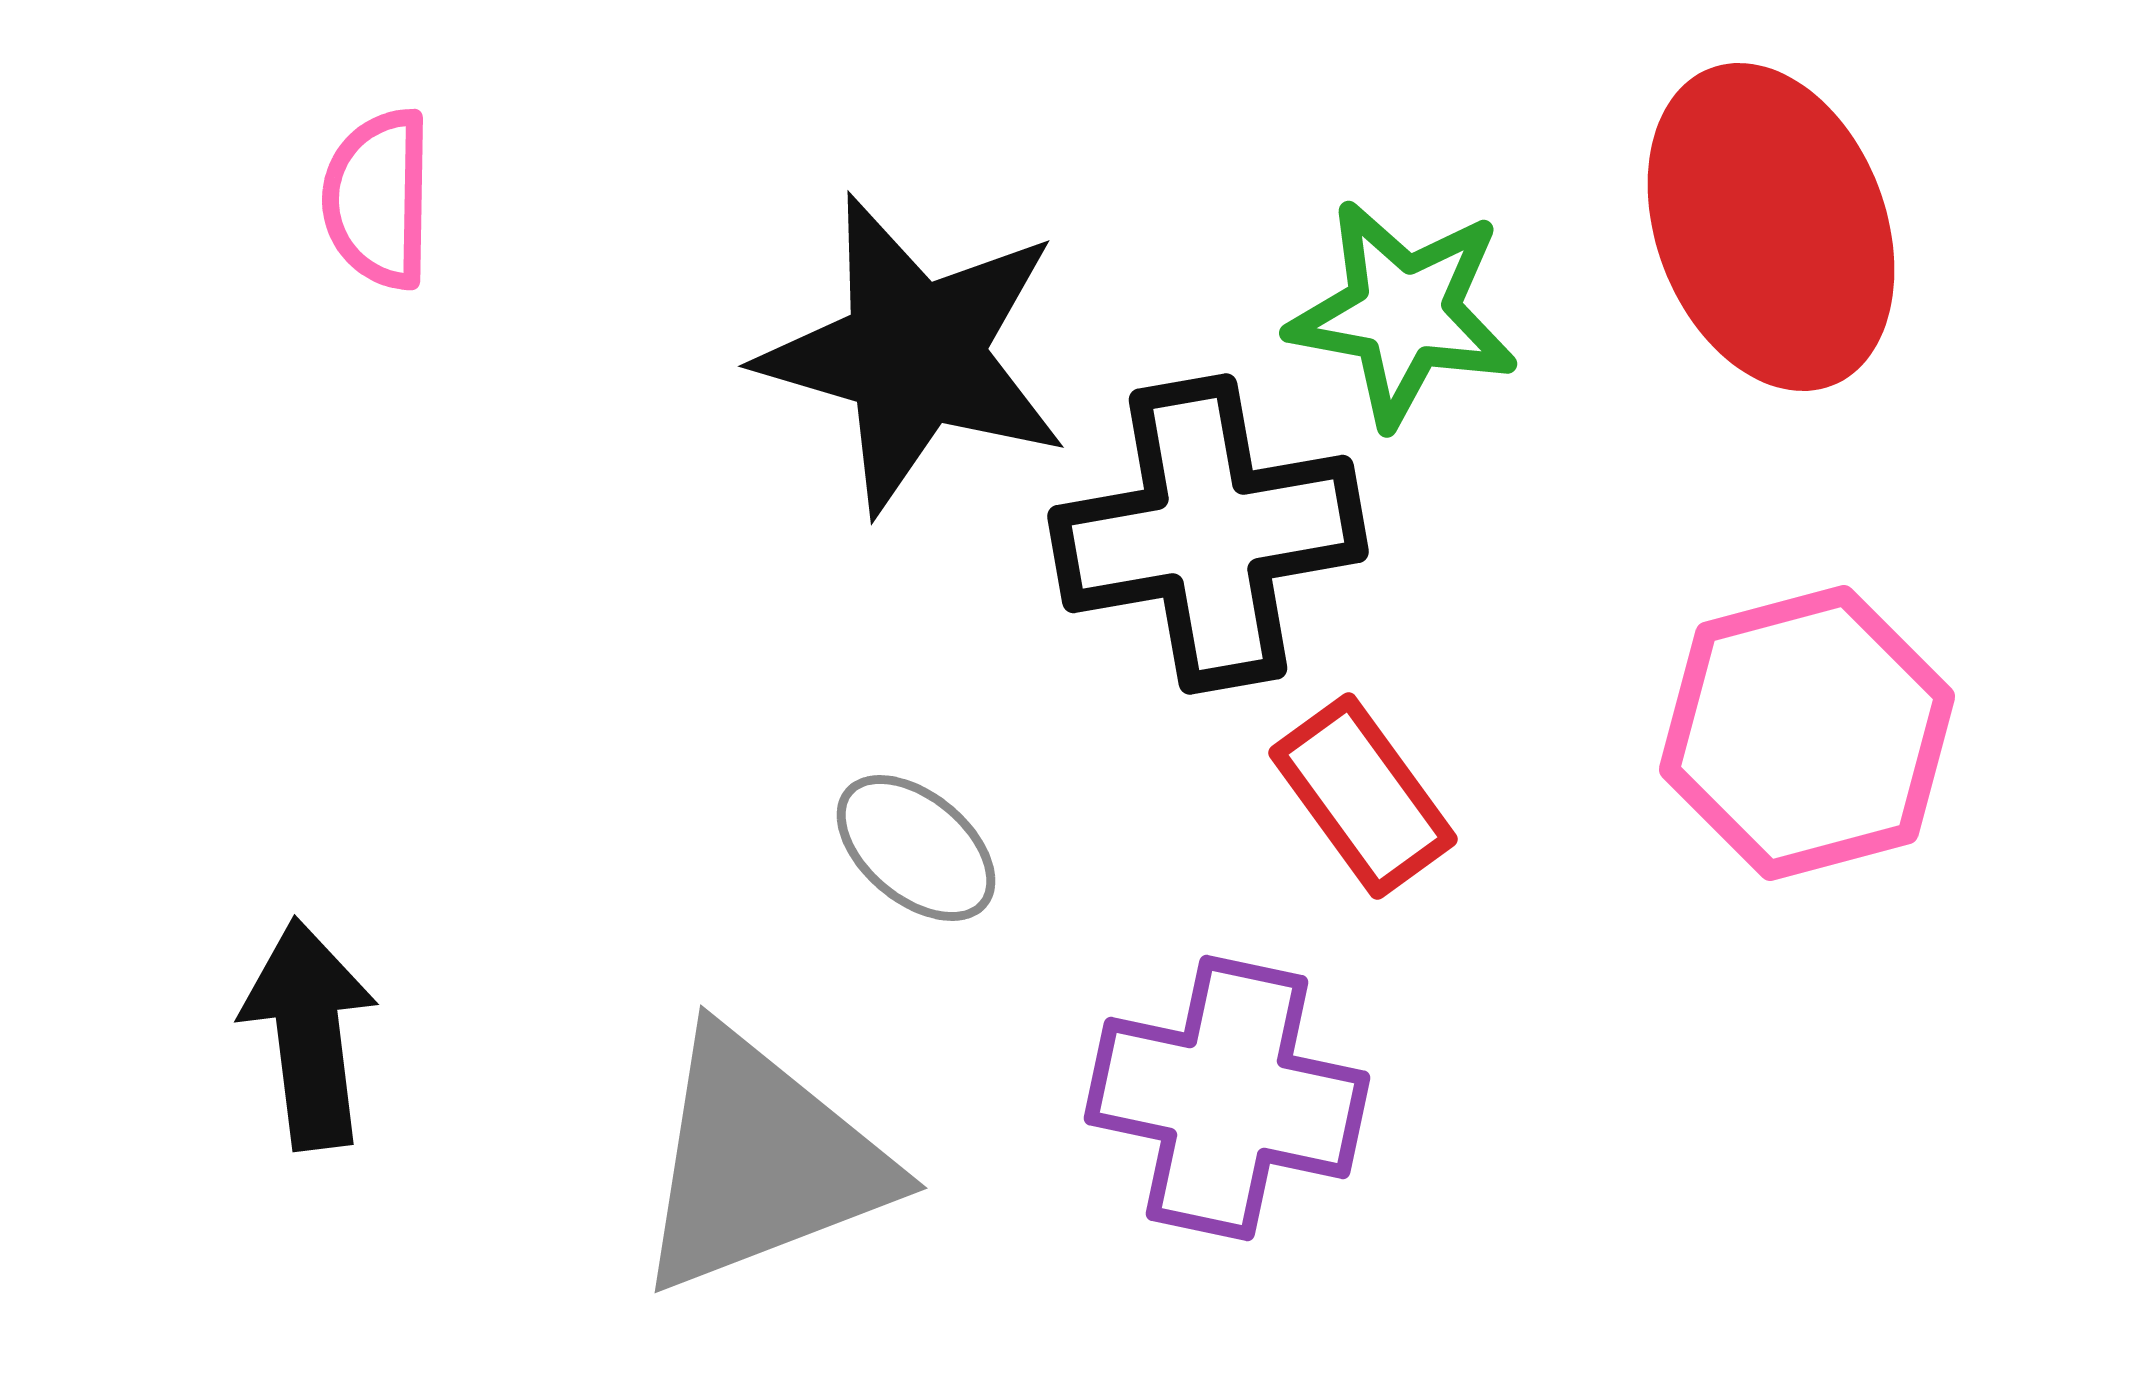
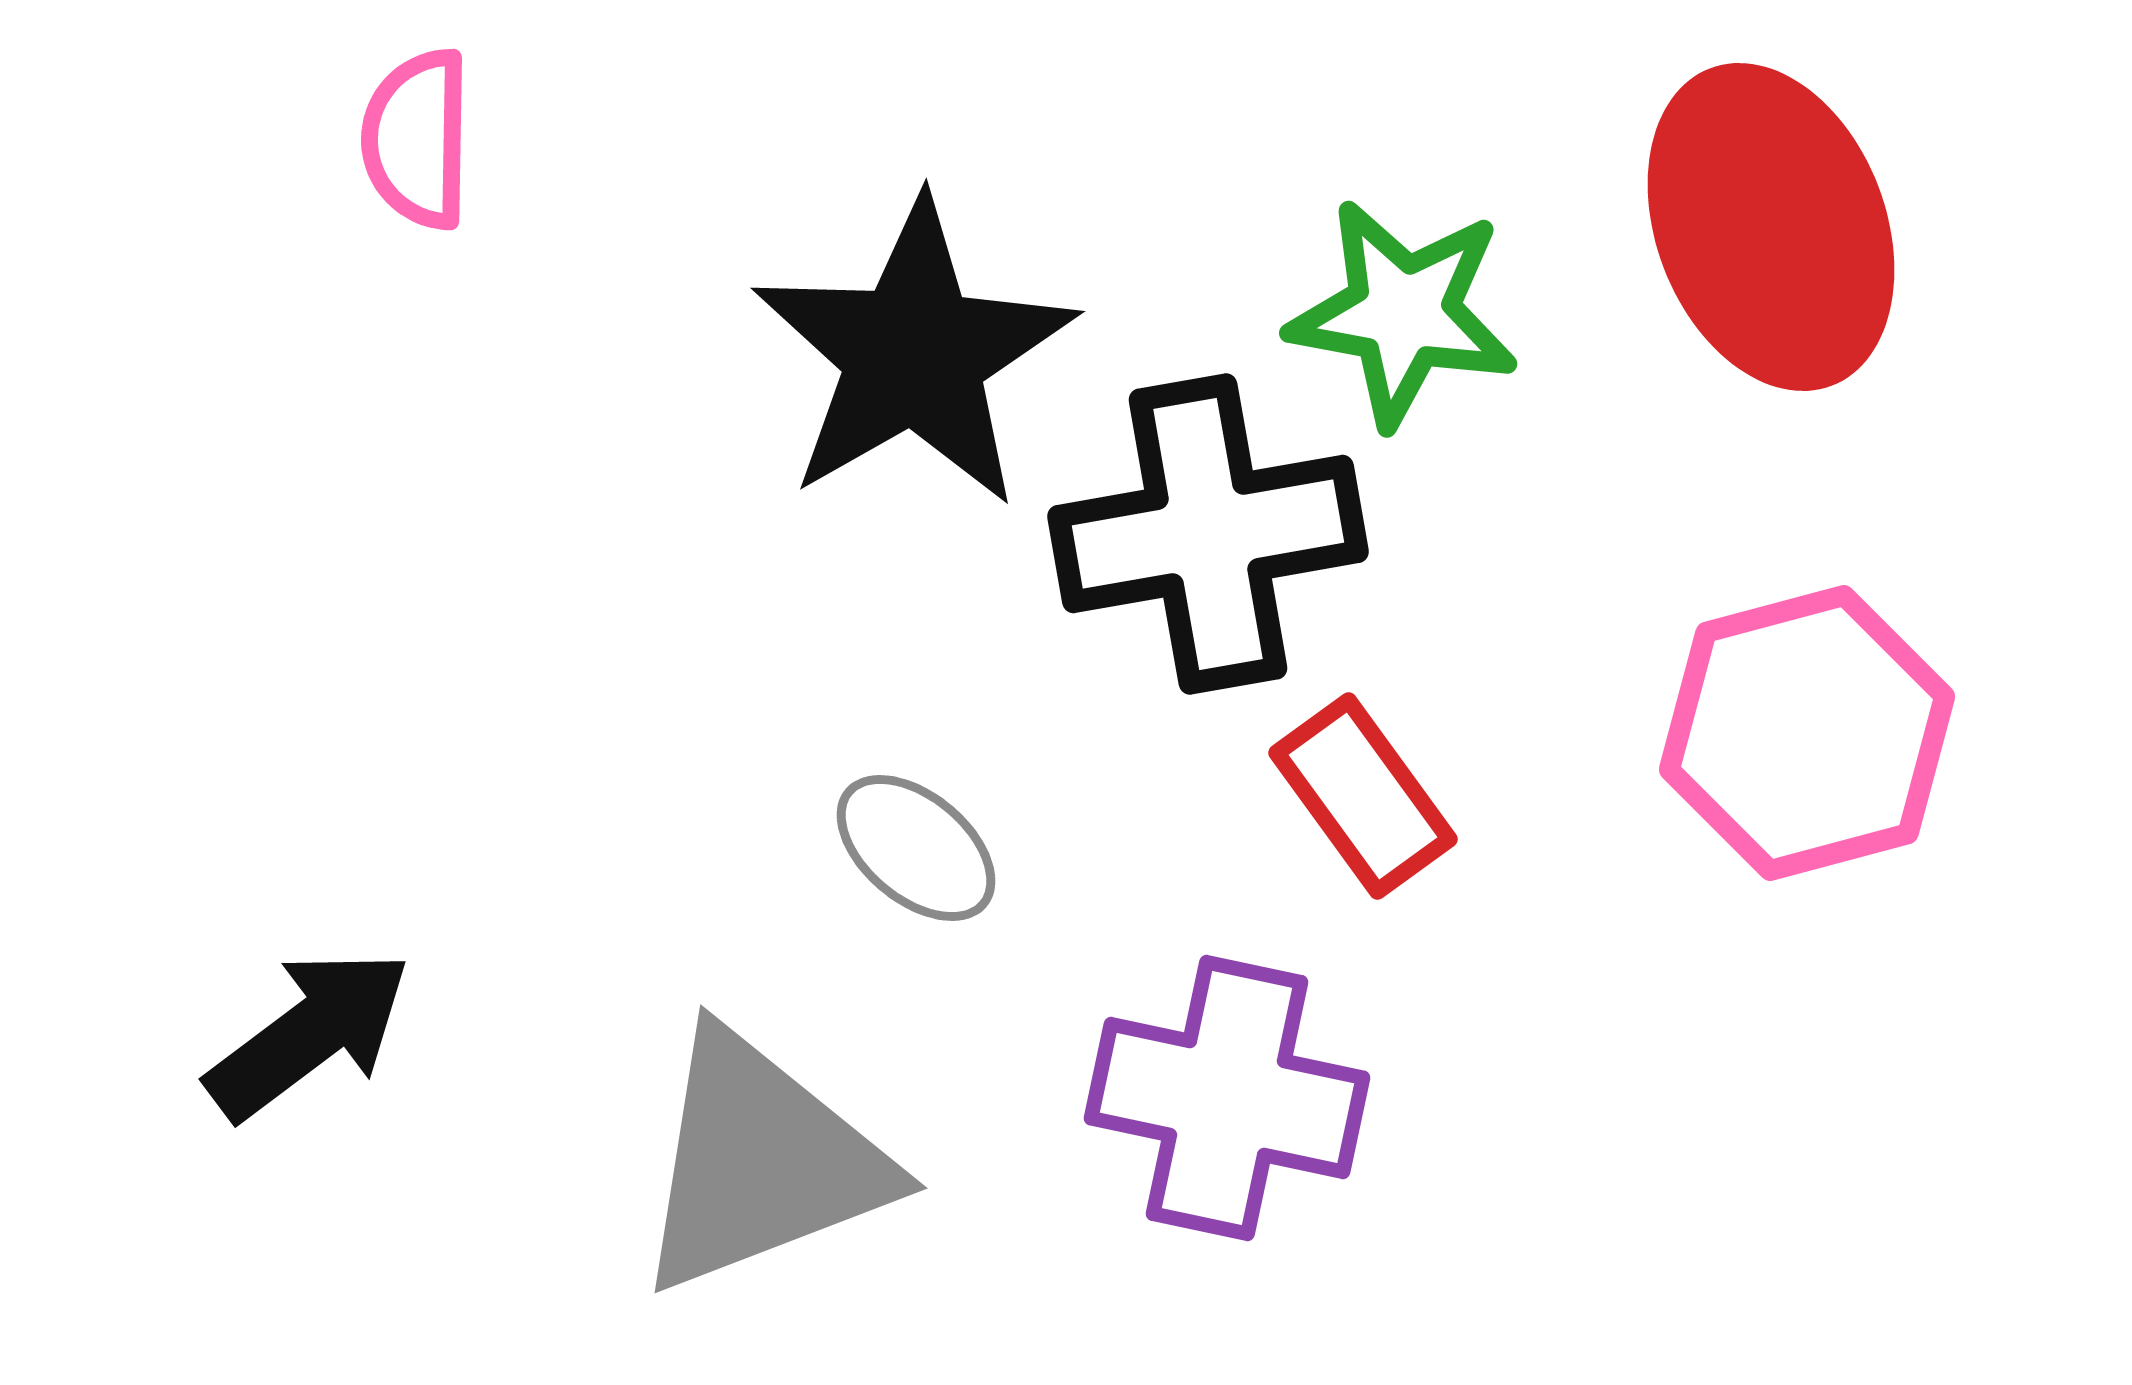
pink semicircle: moved 39 px right, 60 px up
black star: rotated 26 degrees clockwise
black arrow: rotated 60 degrees clockwise
